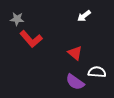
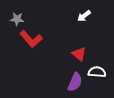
red triangle: moved 4 px right, 1 px down
purple semicircle: rotated 102 degrees counterclockwise
